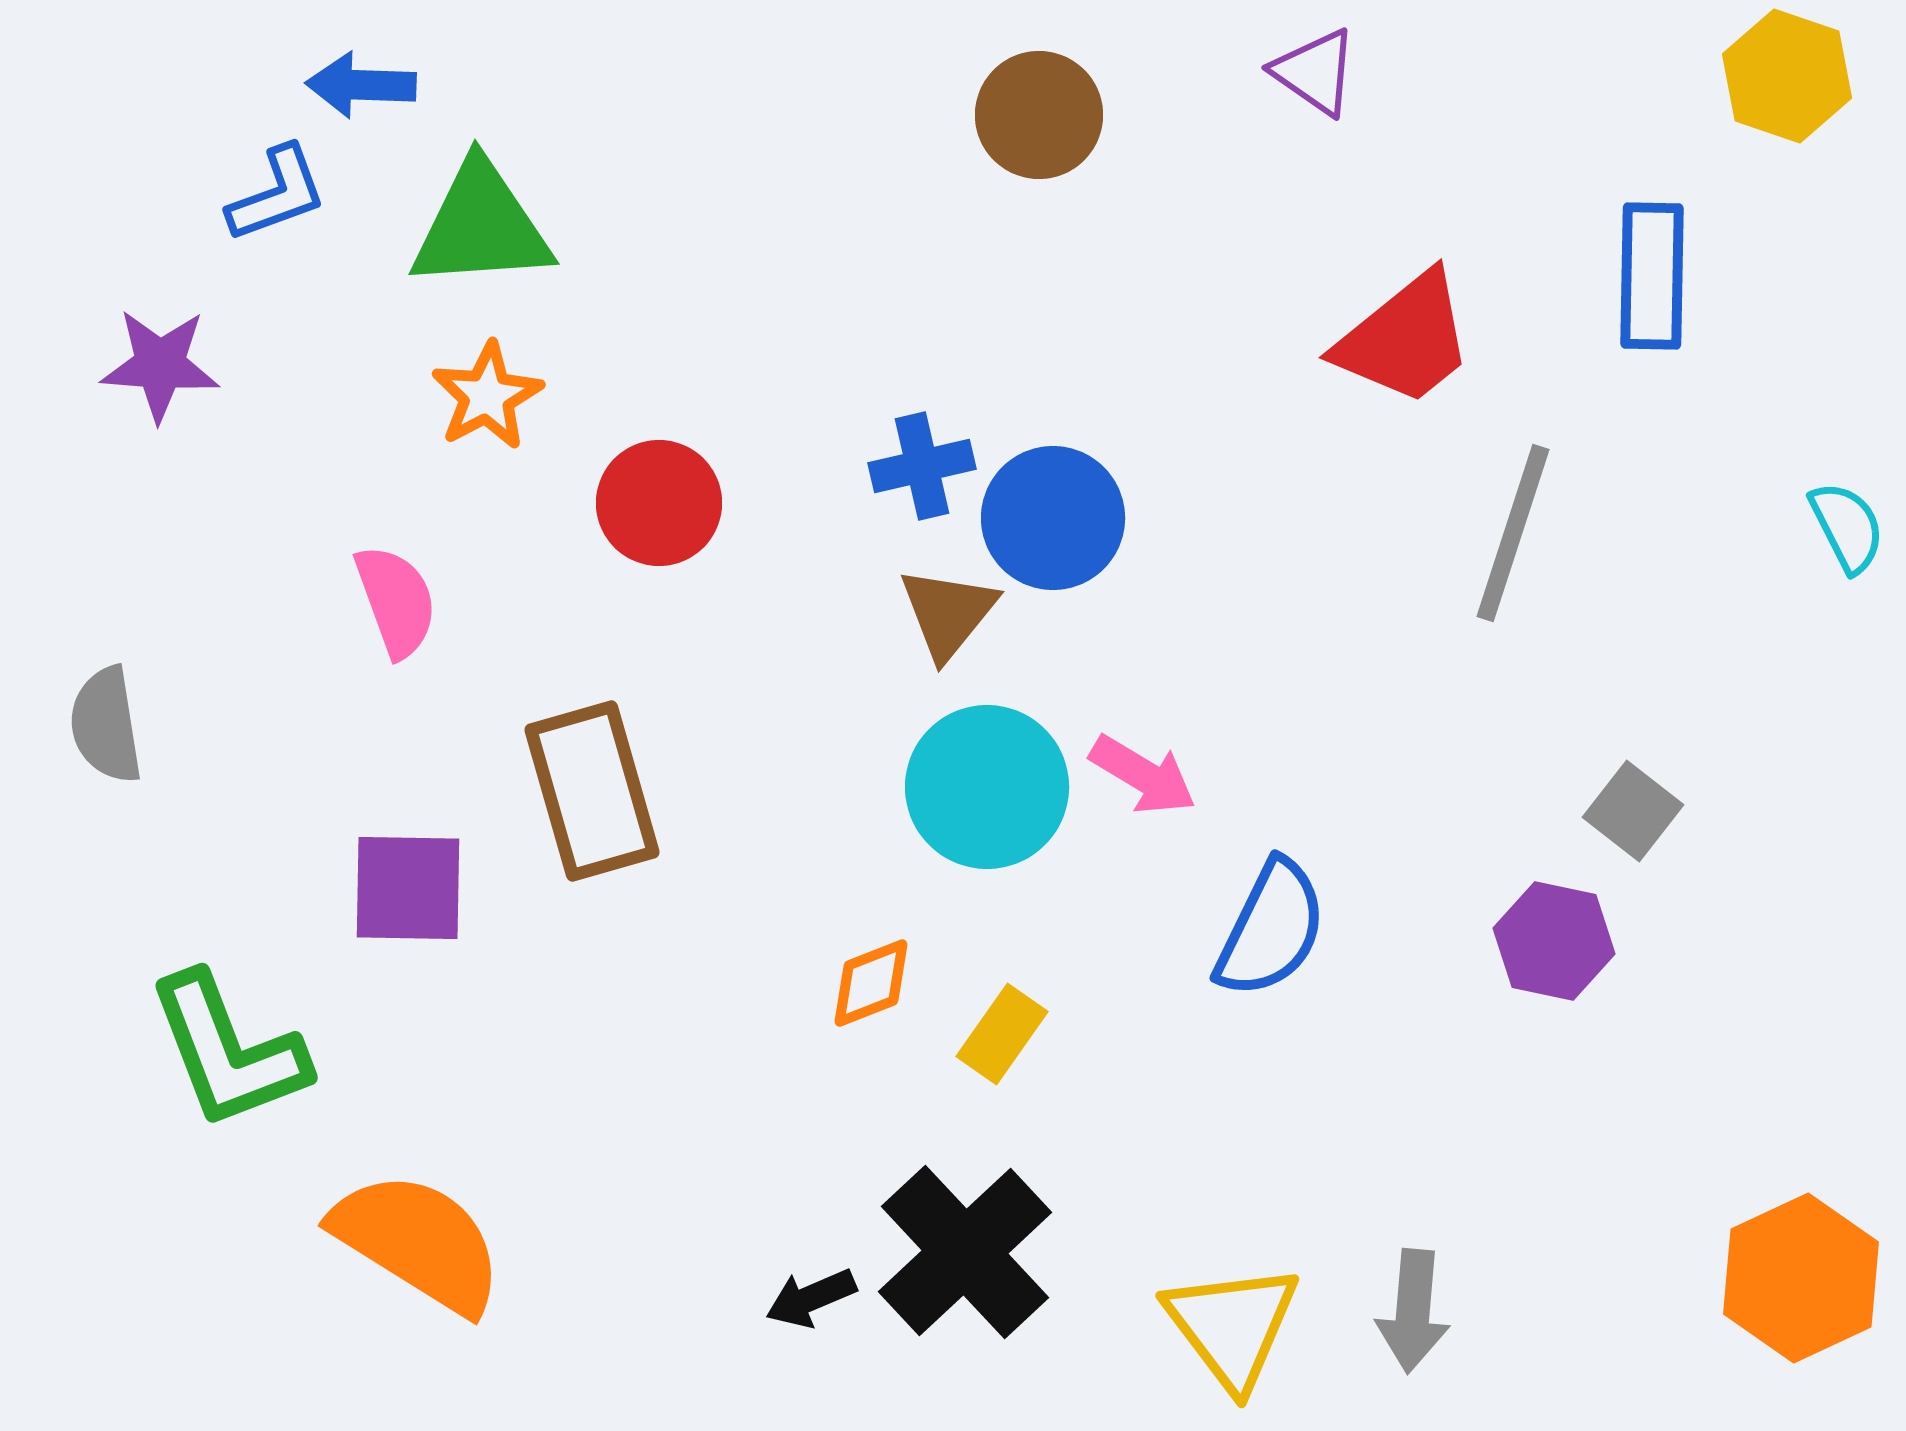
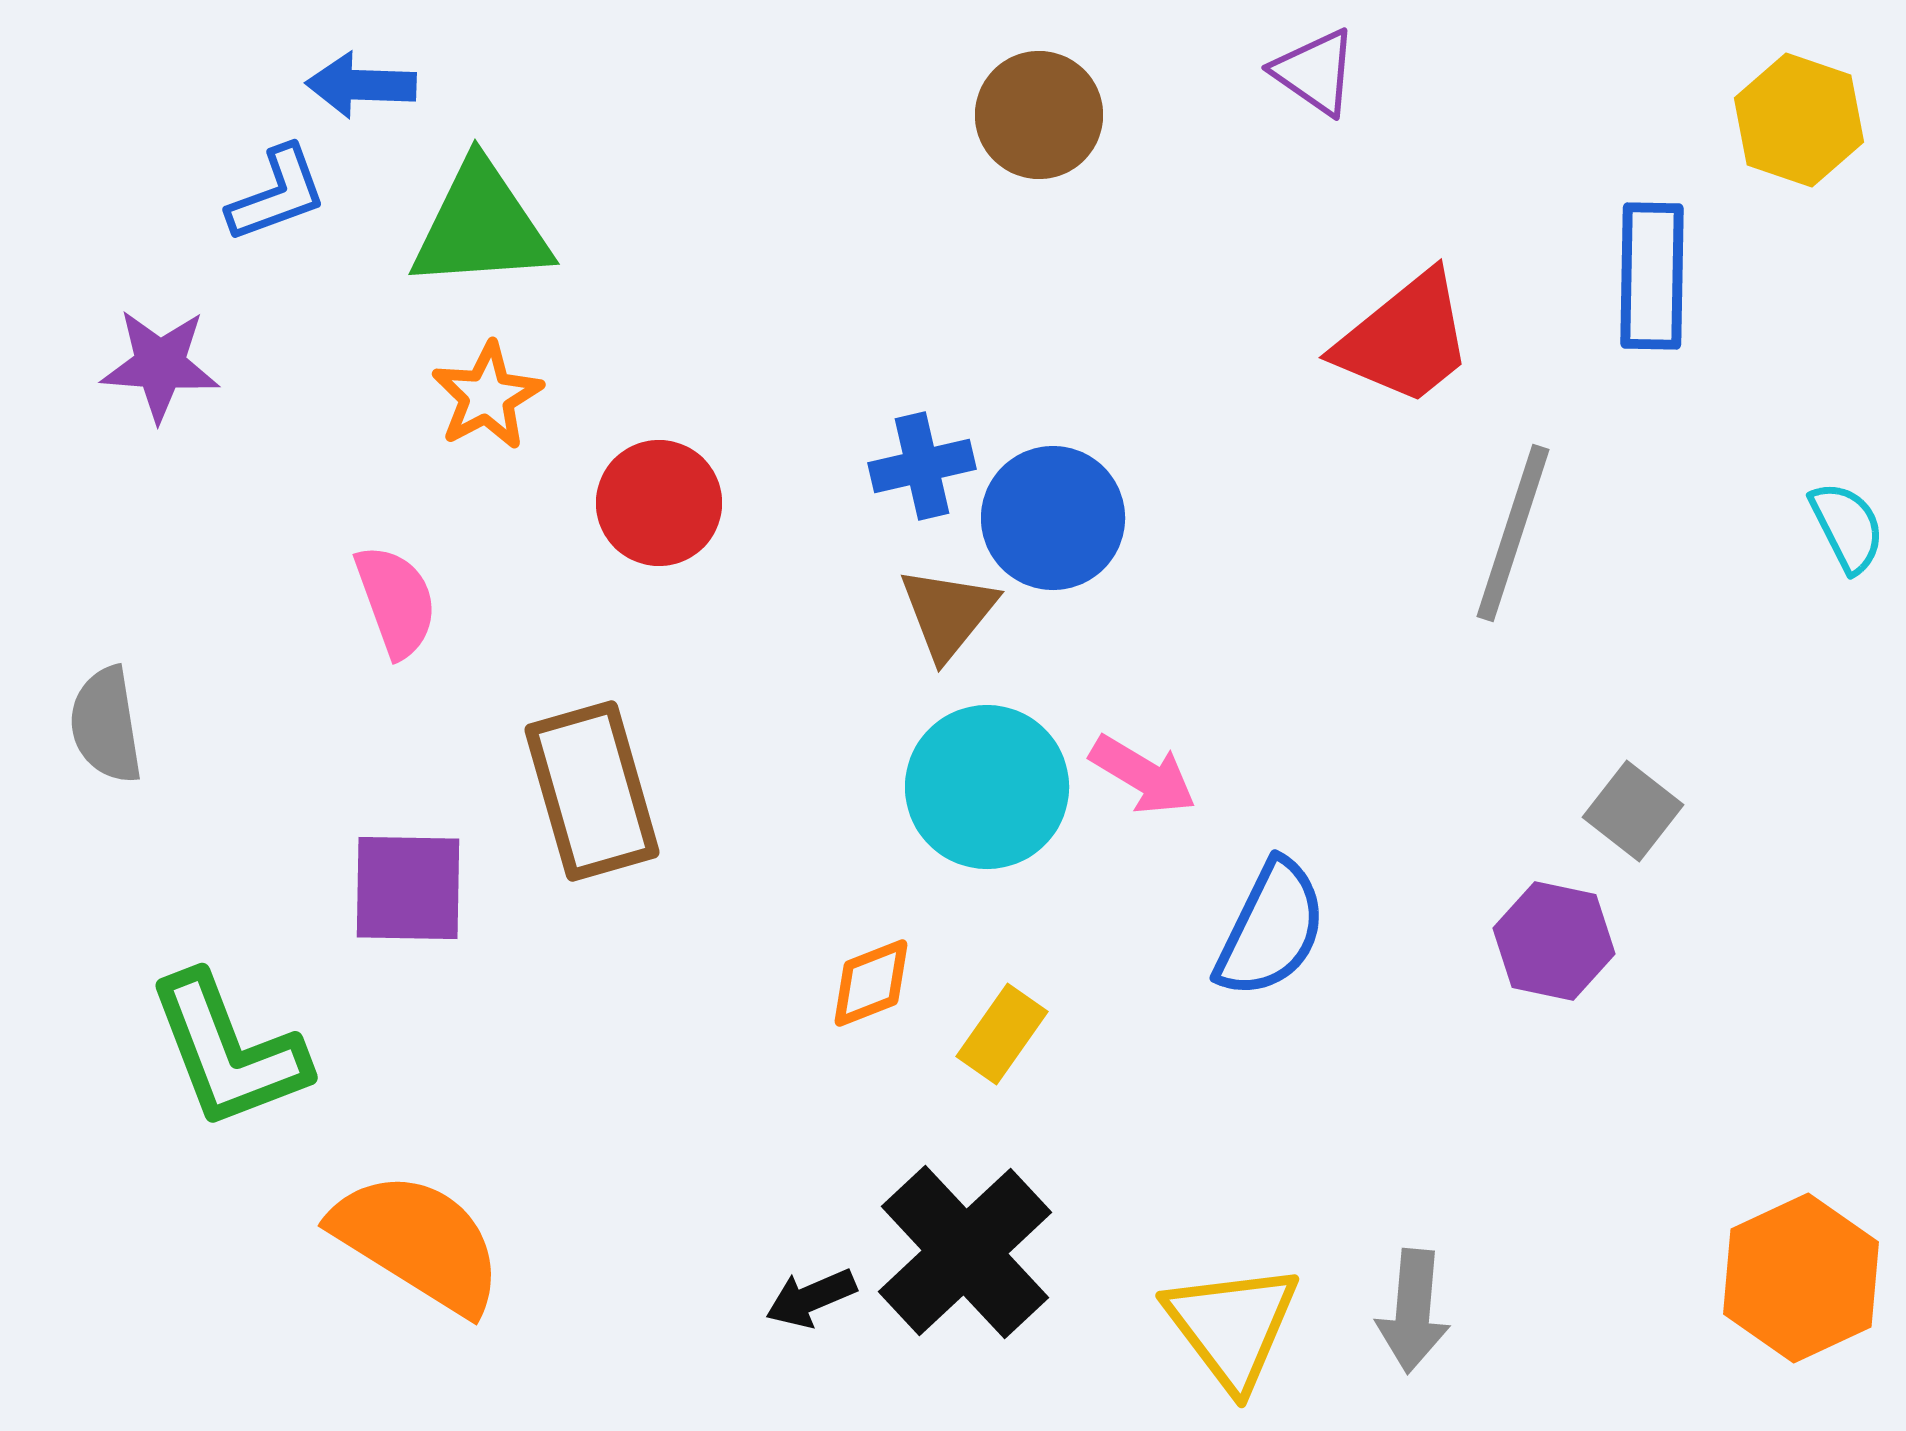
yellow hexagon: moved 12 px right, 44 px down
